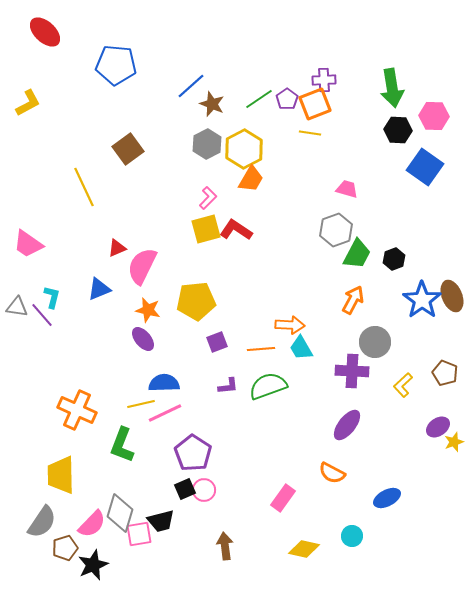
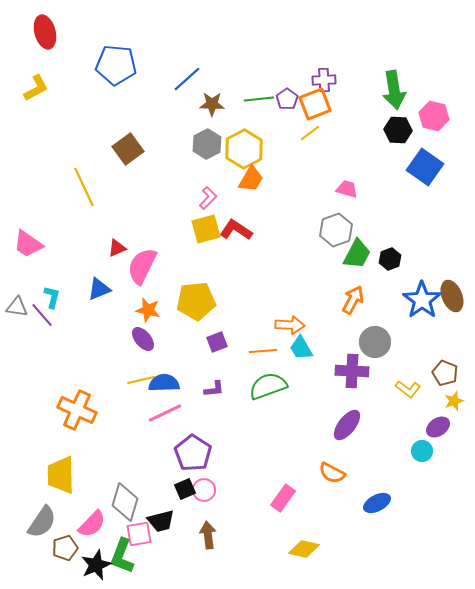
red ellipse at (45, 32): rotated 32 degrees clockwise
blue line at (191, 86): moved 4 px left, 7 px up
green arrow at (392, 88): moved 2 px right, 2 px down
green line at (259, 99): rotated 28 degrees clockwise
yellow L-shape at (28, 103): moved 8 px right, 15 px up
brown star at (212, 104): rotated 20 degrees counterclockwise
pink hexagon at (434, 116): rotated 12 degrees clockwise
yellow line at (310, 133): rotated 45 degrees counterclockwise
black hexagon at (394, 259): moved 4 px left
orange line at (261, 349): moved 2 px right, 2 px down
yellow L-shape at (403, 385): moved 5 px right, 4 px down; rotated 100 degrees counterclockwise
purple L-shape at (228, 386): moved 14 px left, 3 px down
yellow line at (141, 404): moved 24 px up
yellow star at (454, 442): moved 41 px up
green L-shape at (122, 445): moved 111 px down
blue ellipse at (387, 498): moved 10 px left, 5 px down
gray diamond at (120, 513): moved 5 px right, 11 px up
cyan circle at (352, 536): moved 70 px right, 85 px up
brown arrow at (225, 546): moved 17 px left, 11 px up
black star at (93, 565): moved 3 px right
